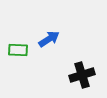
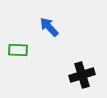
blue arrow: moved 12 px up; rotated 100 degrees counterclockwise
